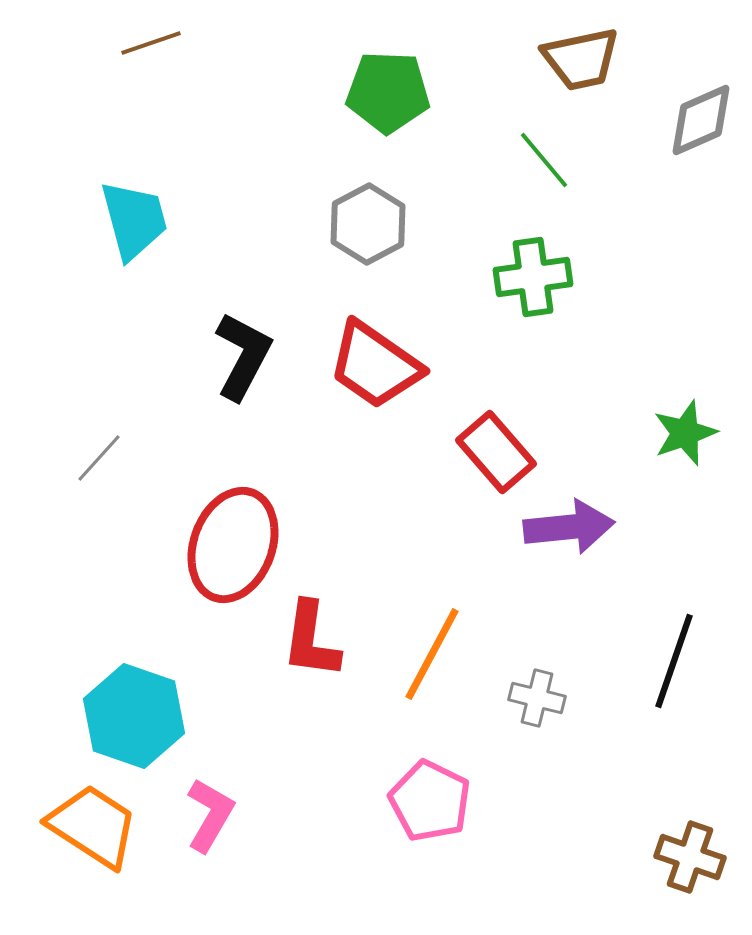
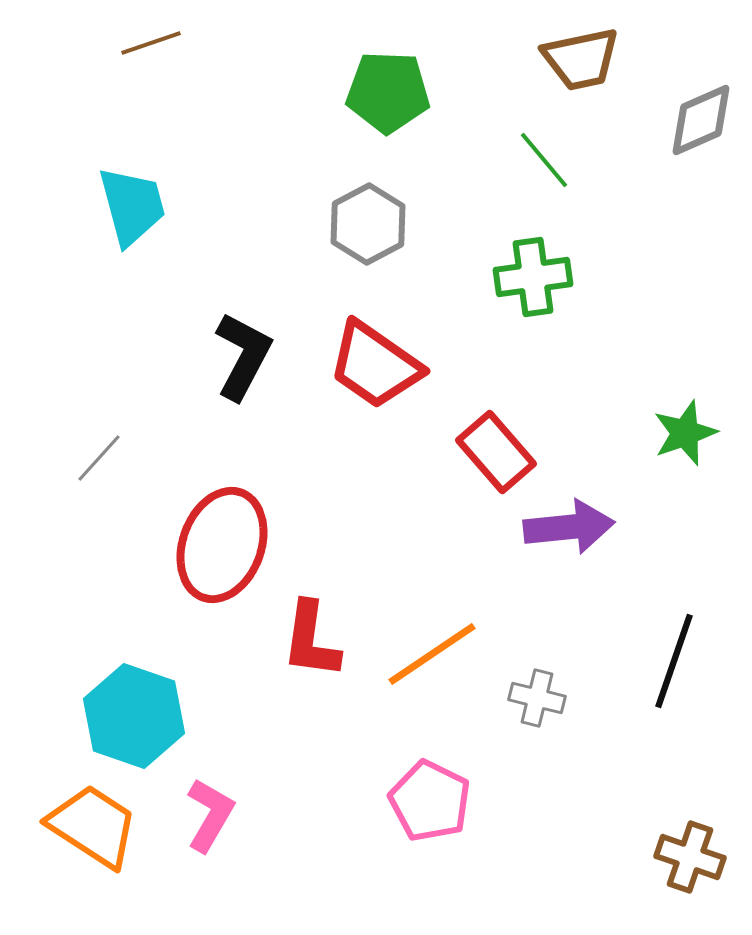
cyan trapezoid: moved 2 px left, 14 px up
red ellipse: moved 11 px left
orange line: rotated 28 degrees clockwise
